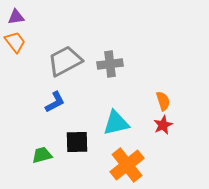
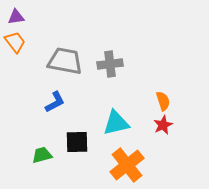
gray trapezoid: rotated 39 degrees clockwise
